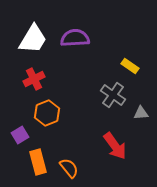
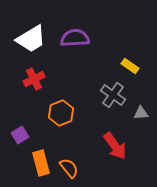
white trapezoid: moved 2 px left; rotated 28 degrees clockwise
orange hexagon: moved 14 px right
orange rectangle: moved 3 px right, 1 px down
